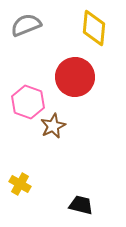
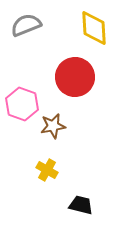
yellow diamond: rotated 9 degrees counterclockwise
pink hexagon: moved 6 px left, 2 px down
brown star: rotated 15 degrees clockwise
yellow cross: moved 27 px right, 14 px up
